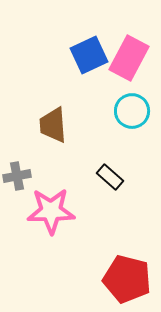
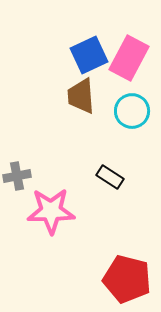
brown trapezoid: moved 28 px right, 29 px up
black rectangle: rotated 8 degrees counterclockwise
